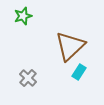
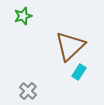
gray cross: moved 13 px down
